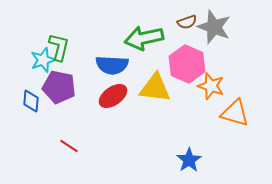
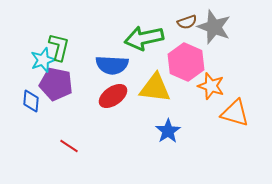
pink hexagon: moved 1 px left, 2 px up
purple pentagon: moved 3 px left, 3 px up
blue star: moved 21 px left, 29 px up
